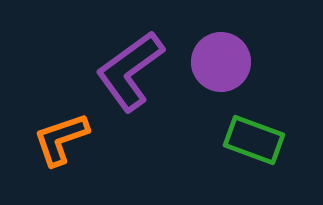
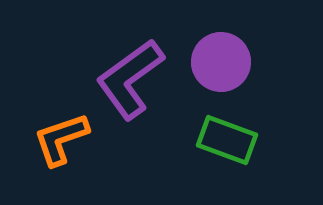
purple L-shape: moved 8 px down
green rectangle: moved 27 px left
